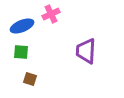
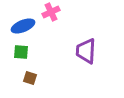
pink cross: moved 2 px up
blue ellipse: moved 1 px right
brown square: moved 1 px up
